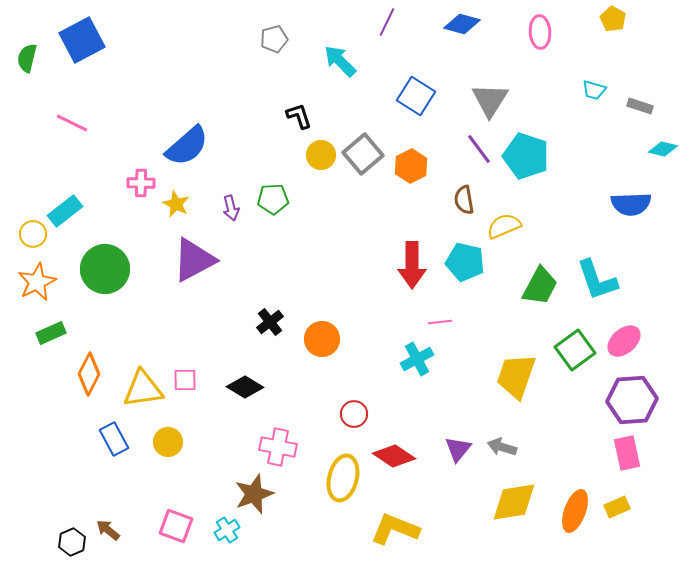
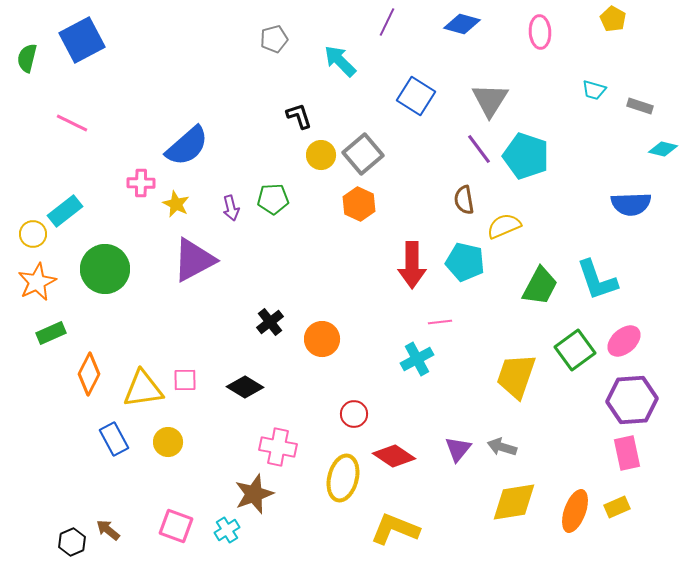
orange hexagon at (411, 166): moved 52 px left, 38 px down; rotated 8 degrees counterclockwise
